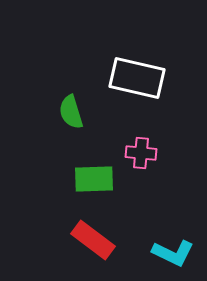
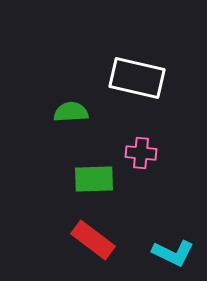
green semicircle: rotated 104 degrees clockwise
